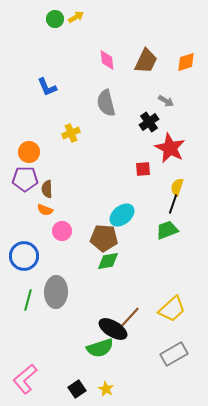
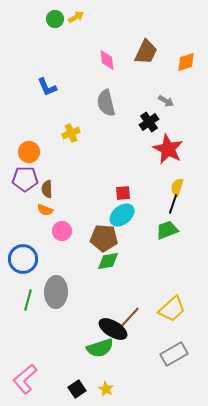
brown trapezoid: moved 9 px up
red star: moved 2 px left, 1 px down
red square: moved 20 px left, 24 px down
blue circle: moved 1 px left, 3 px down
